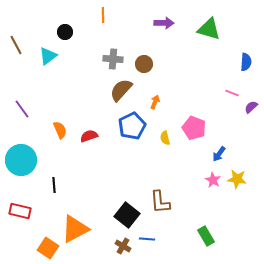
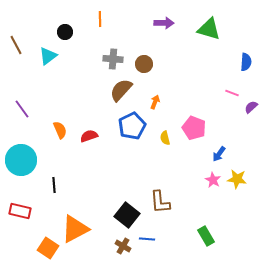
orange line: moved 3 px left, 4 px down
